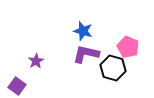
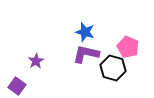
blue star: moved 2 px right, 1 px down
